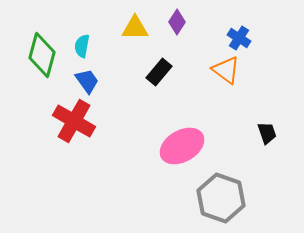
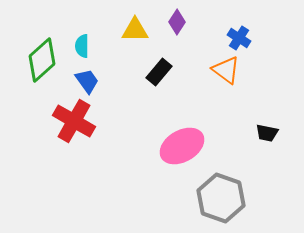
yellow triangle: moved 2 px down
cyan semicircle: rotated 10 degrees counterclockwise
green diamond: moved 5 px down; rotated 33 degrees clockwise
black trapezoid: rotated 120 degrees clockwise
